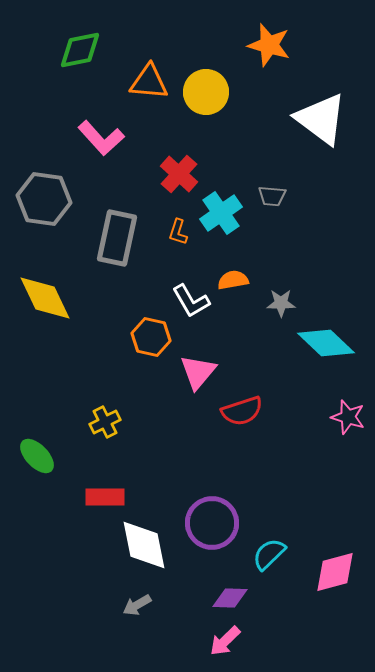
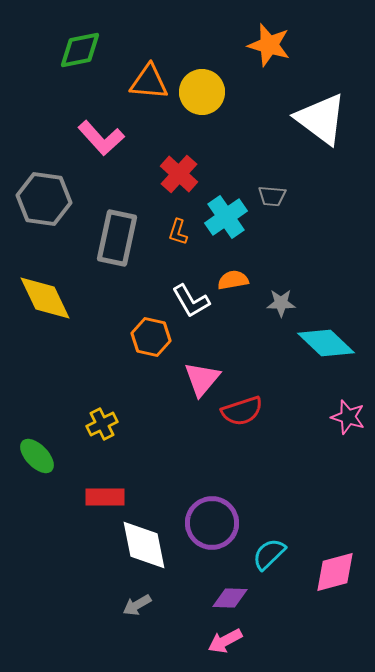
yellow circle: moved 4 px left
cyan cross: moved 5 px right, 4 px down
pink triangle: moved 4 px right, 7 px down
yellow cross: moved 3 px left, 2 px down
pink arrow: rotated 16 degrees clockwise
